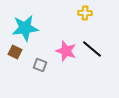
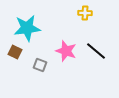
cyan star: moved 2 px right
black line: moved 4 px right, 2 px down
